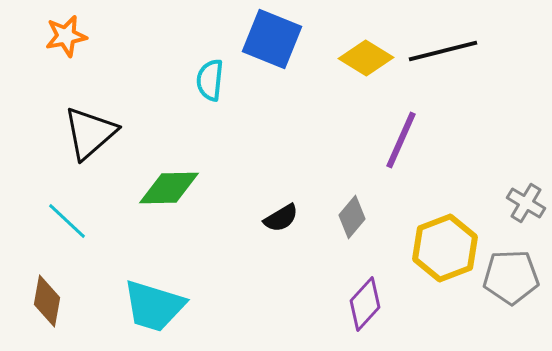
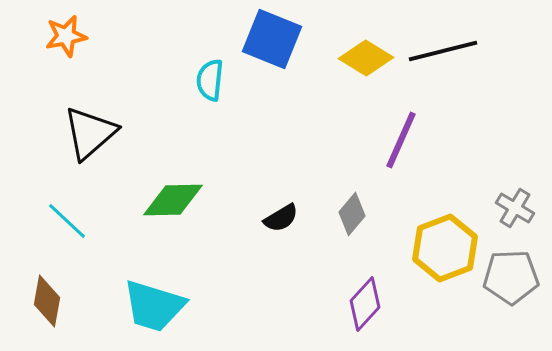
green diamond: moved 4 px right, 12 px down
gray cross: moved 11 px left, 5 px down
gray diamond: moved 3 px up
